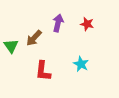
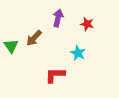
purple arrow: moved 5 px up
cyan star: moved 3 px left, 11 px up
red L-shape: moved 12 px right, 4 px down; rotated 85 degrees clockwise
